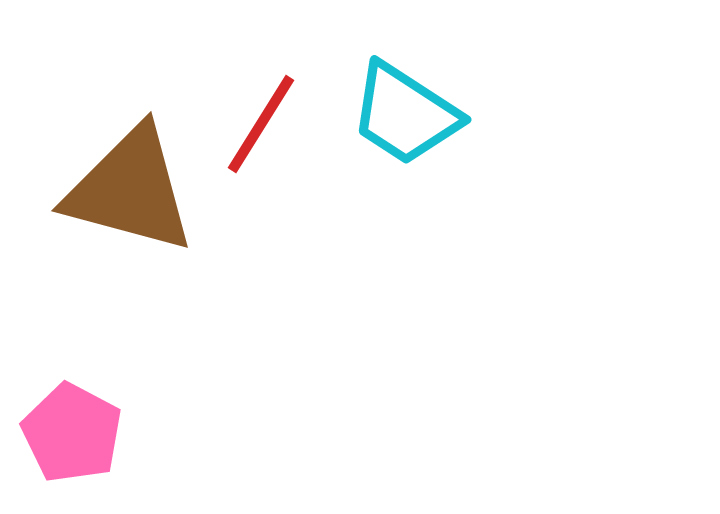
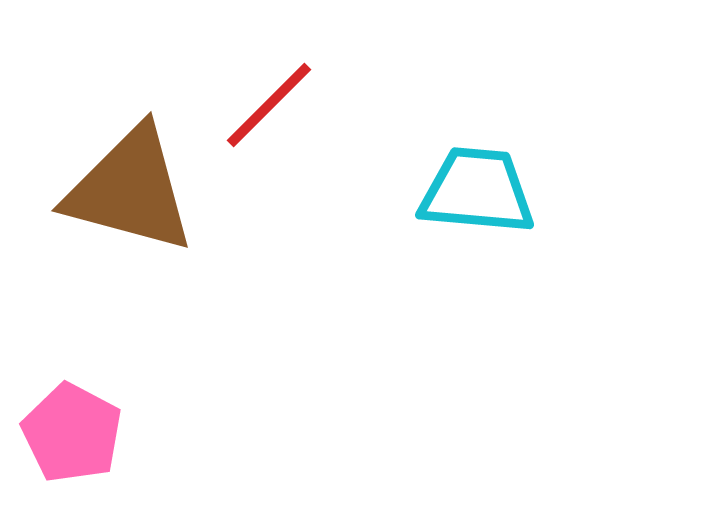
cyan trapezoid: moved 72 px right, 77 px down; rotated 152 degrees clockwise
red line: moved 8 px right, 19 px up; rotated 13 degrees clockwise
